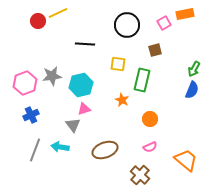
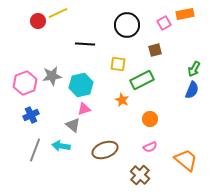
green rectangle: rotated 50 degrees clockwise
gray triangle: rotated 14 degrees counterclockwise
cyan arrow: moved 1 px right, 1 px up
